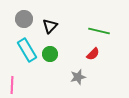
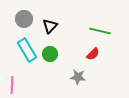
green line: moved 1 px right
gray star: rotated 21 degrees clockwise
